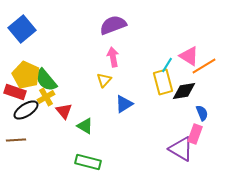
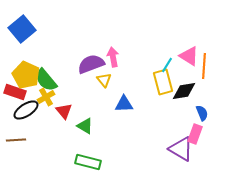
purple semicircle: moved 22 px left, 39 px down
orange line: rotated 55 degrees counterclockwise
yellow triangle: rotated 21 degrees counterclockwise
blue triangle: rotated 30 degrees clockwise
